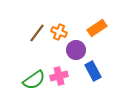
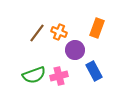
orange rectangle: rotated 36 degrees counterclockwise
purple circle: moved 1 px left
blue rectangle: moved 1 px right
green semicircle: moved 5 px up; rotated 15 degrees clockwise
